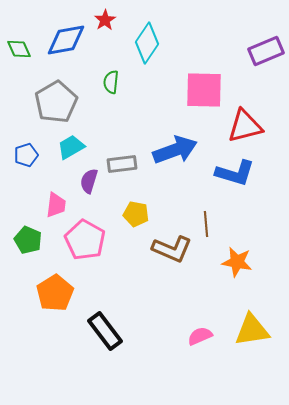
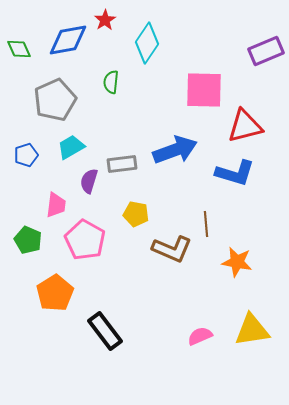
blue diamond: moved 2 px right
gray pentagon: moved 1 px left, 2 px up; rotated 6 degrees clockwise
